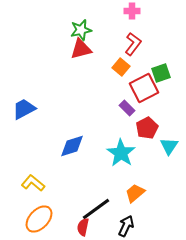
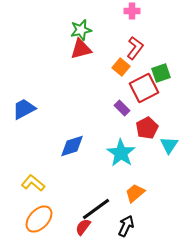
red L-shape: moved 2 px right, 4 px down
purple rectangle: moved 5 px left
cyan triangle: moved 1 px up
red semicircle: rotated 24 degrees clockwise
